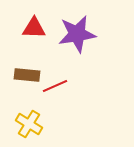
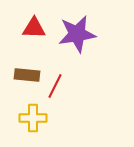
red line: rotated 40 degrees counterclockwise
yellow cross: moved 4 px right, 6 px up; rotated 32 degrees counterclockwise
